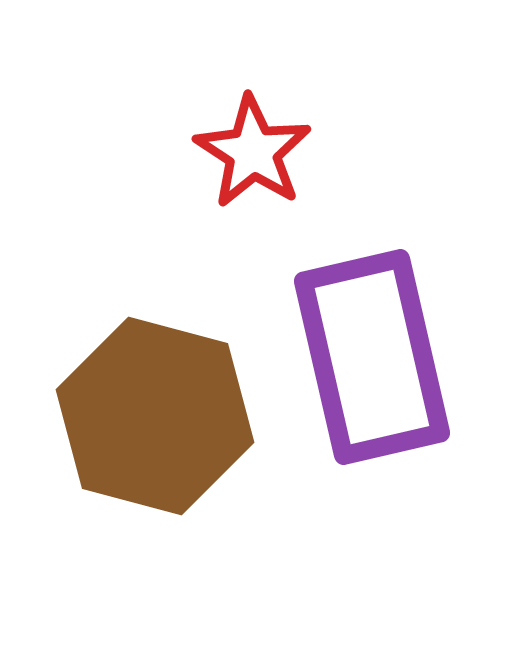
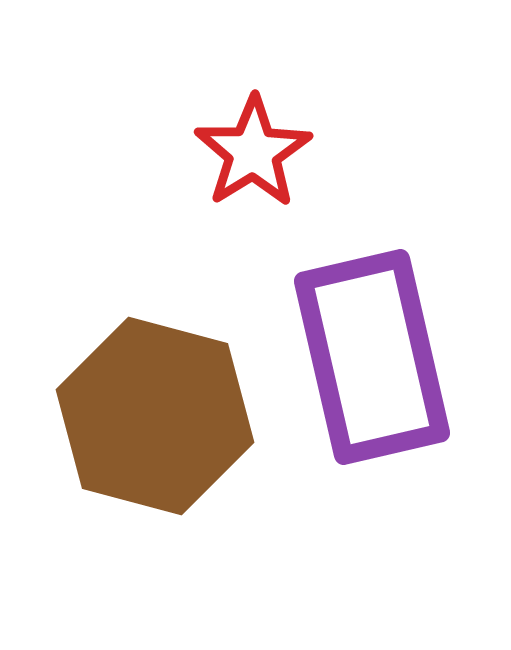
red star: rotated 7 degrees clockwise
